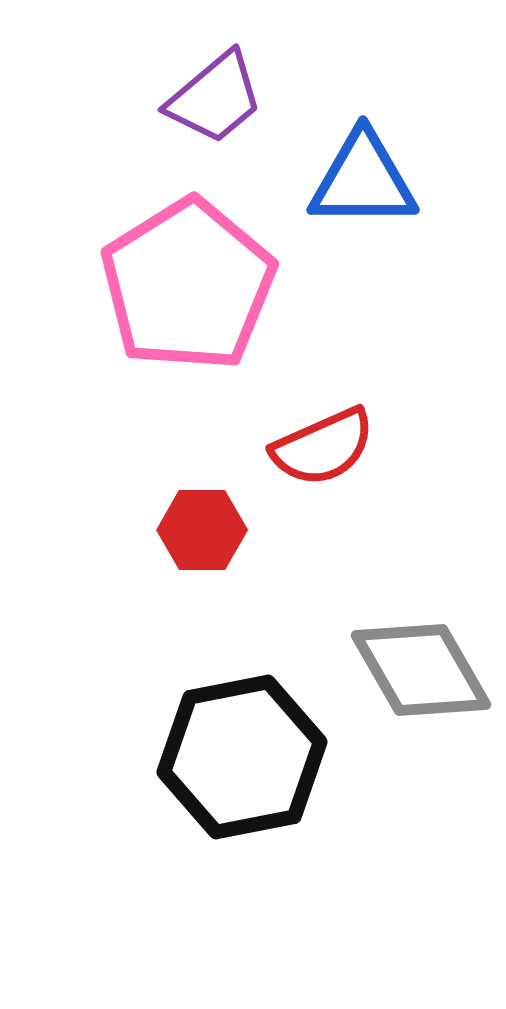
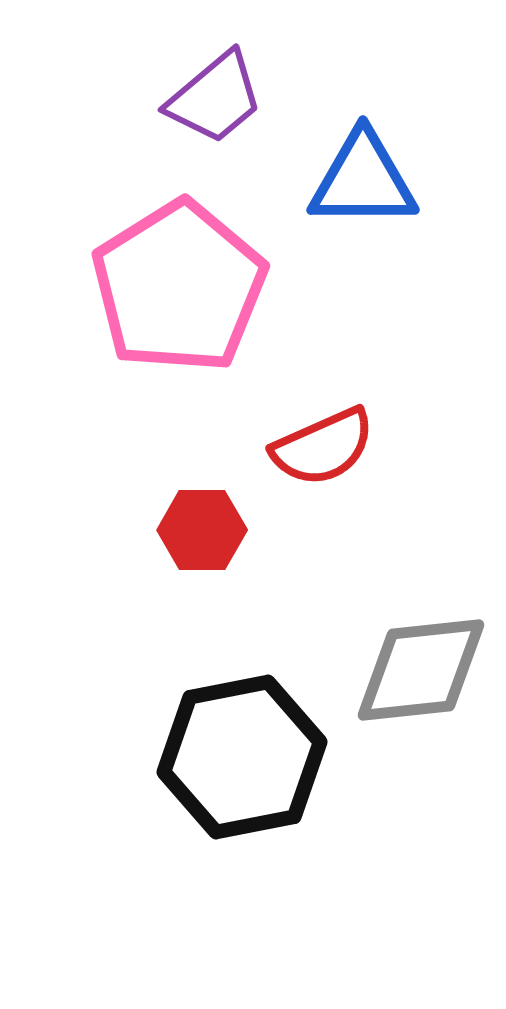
pink pentagon: moved 9 px left, 2 px down
gray diamond: rotated 66 degrees counterclockwise
